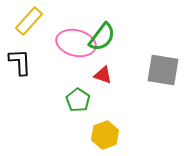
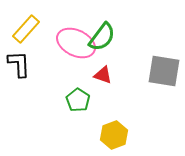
yellow rectangle: moved 3 px left, 8 px down
pink ellipse: rotated 12 degrees clockwise
black L-shape: moved 1 px left, 2 px down
gray square: moved 1 px right, 1 px down
yellow hexagon: moved 9 px right
